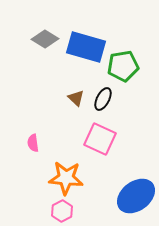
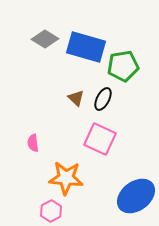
pink hexagon: moved 11 px left
